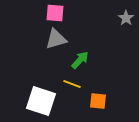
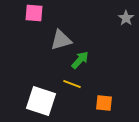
pink square: moved 21 px left
gray triangle: moved 5 px right, 1 px down
orange square: moved 6 px right, 2 px down
